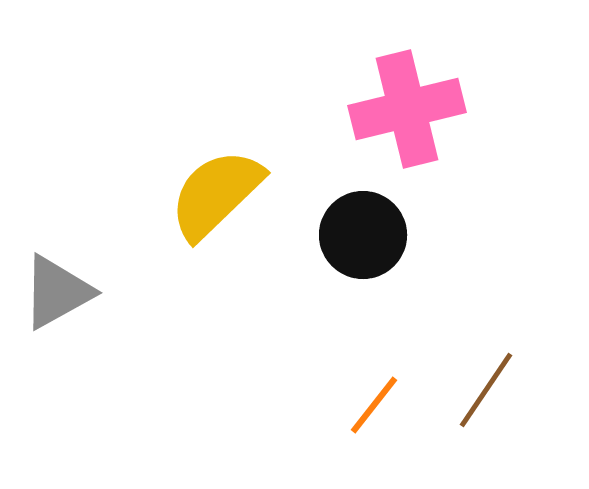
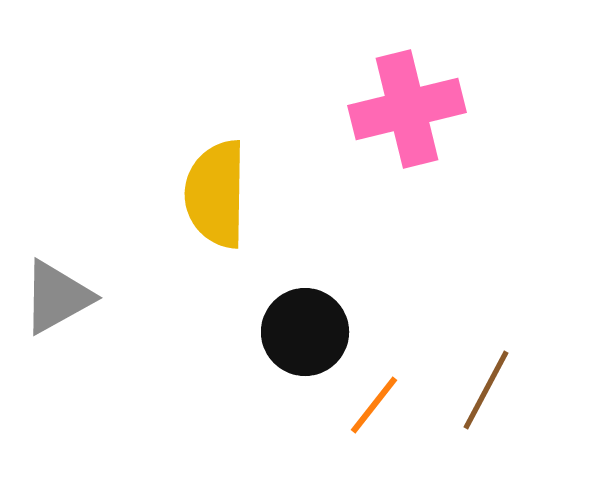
yellow semicircle: rotated 45 degrees counterclockwise
black circle: moved 58 px left, 97 px down
gray triangle: moved 5 px down
brown line: rotated 6 degrees counterclockwise
